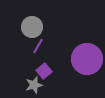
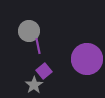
gray circle: moved 3 px left, 4 px down
purple line: rotated 42 degrees counterclockwise
gray star: rotated 18 degrees counterclockwise
